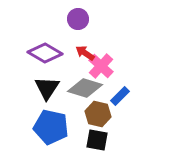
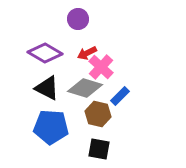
red arrow: moved 2 px right; rotated 60 degrees counterclockwise
pink cross: moved 1 px down
black triangle: rotated 36 degrees counterclockwise
blue pentagon: rotated 8 degrees counterclockwise
black square: moved 2 px right, 9 px down
